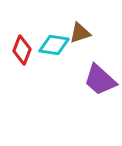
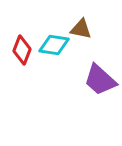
brown triangle: moved 1 px right, 4 px up; rotated 30 degrees clockwise
